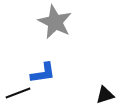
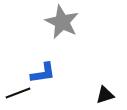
gray star: moved 7 px right
